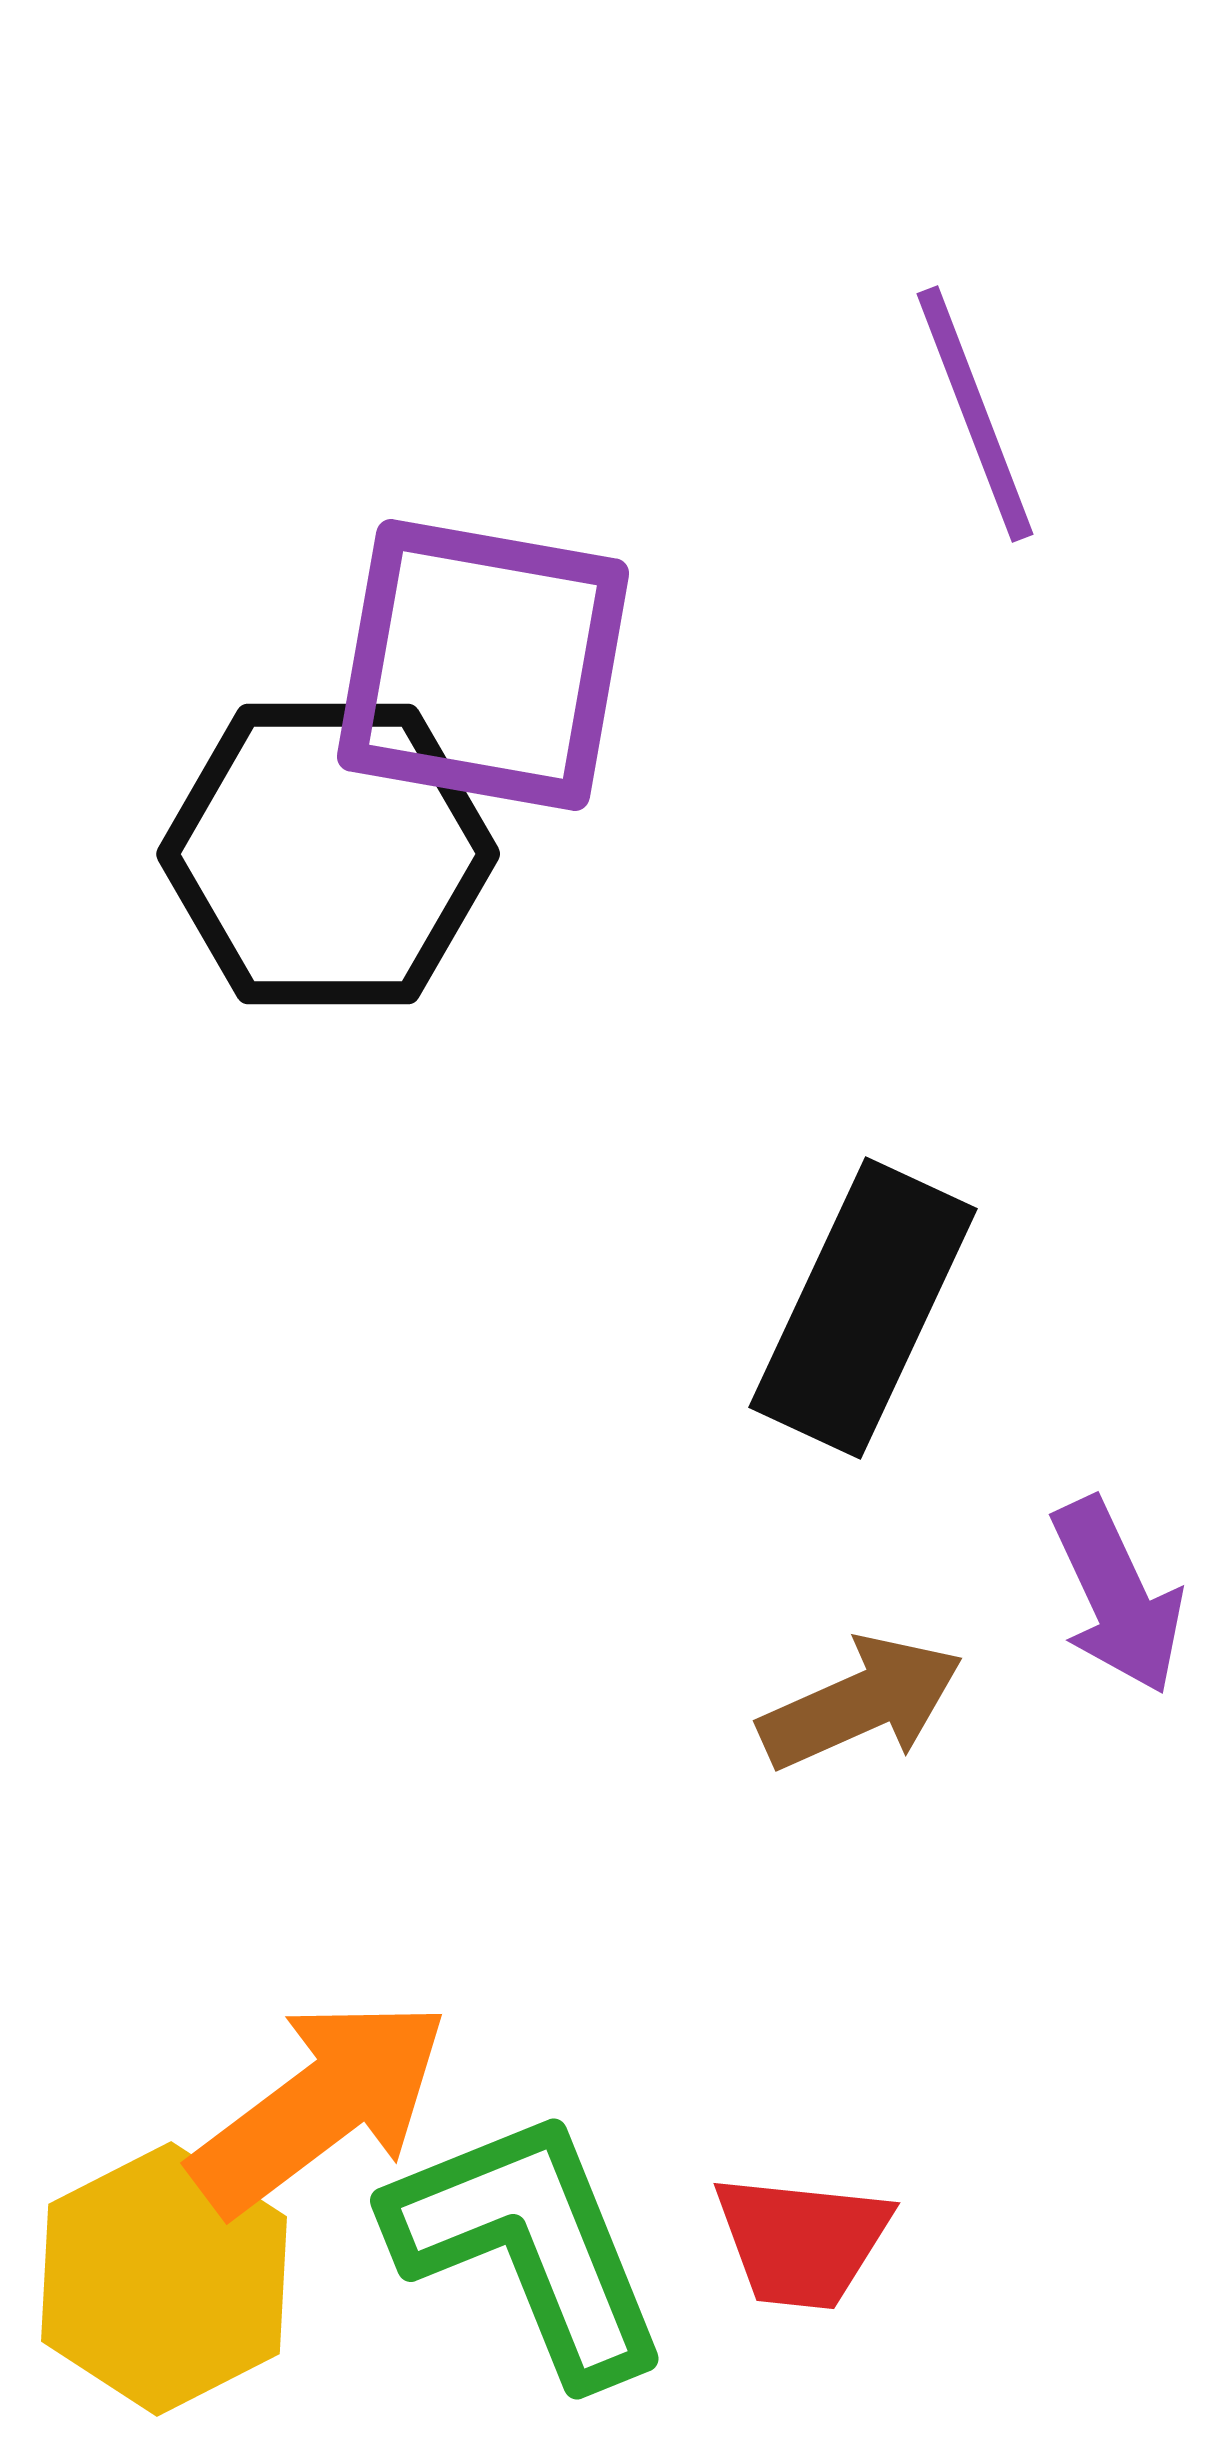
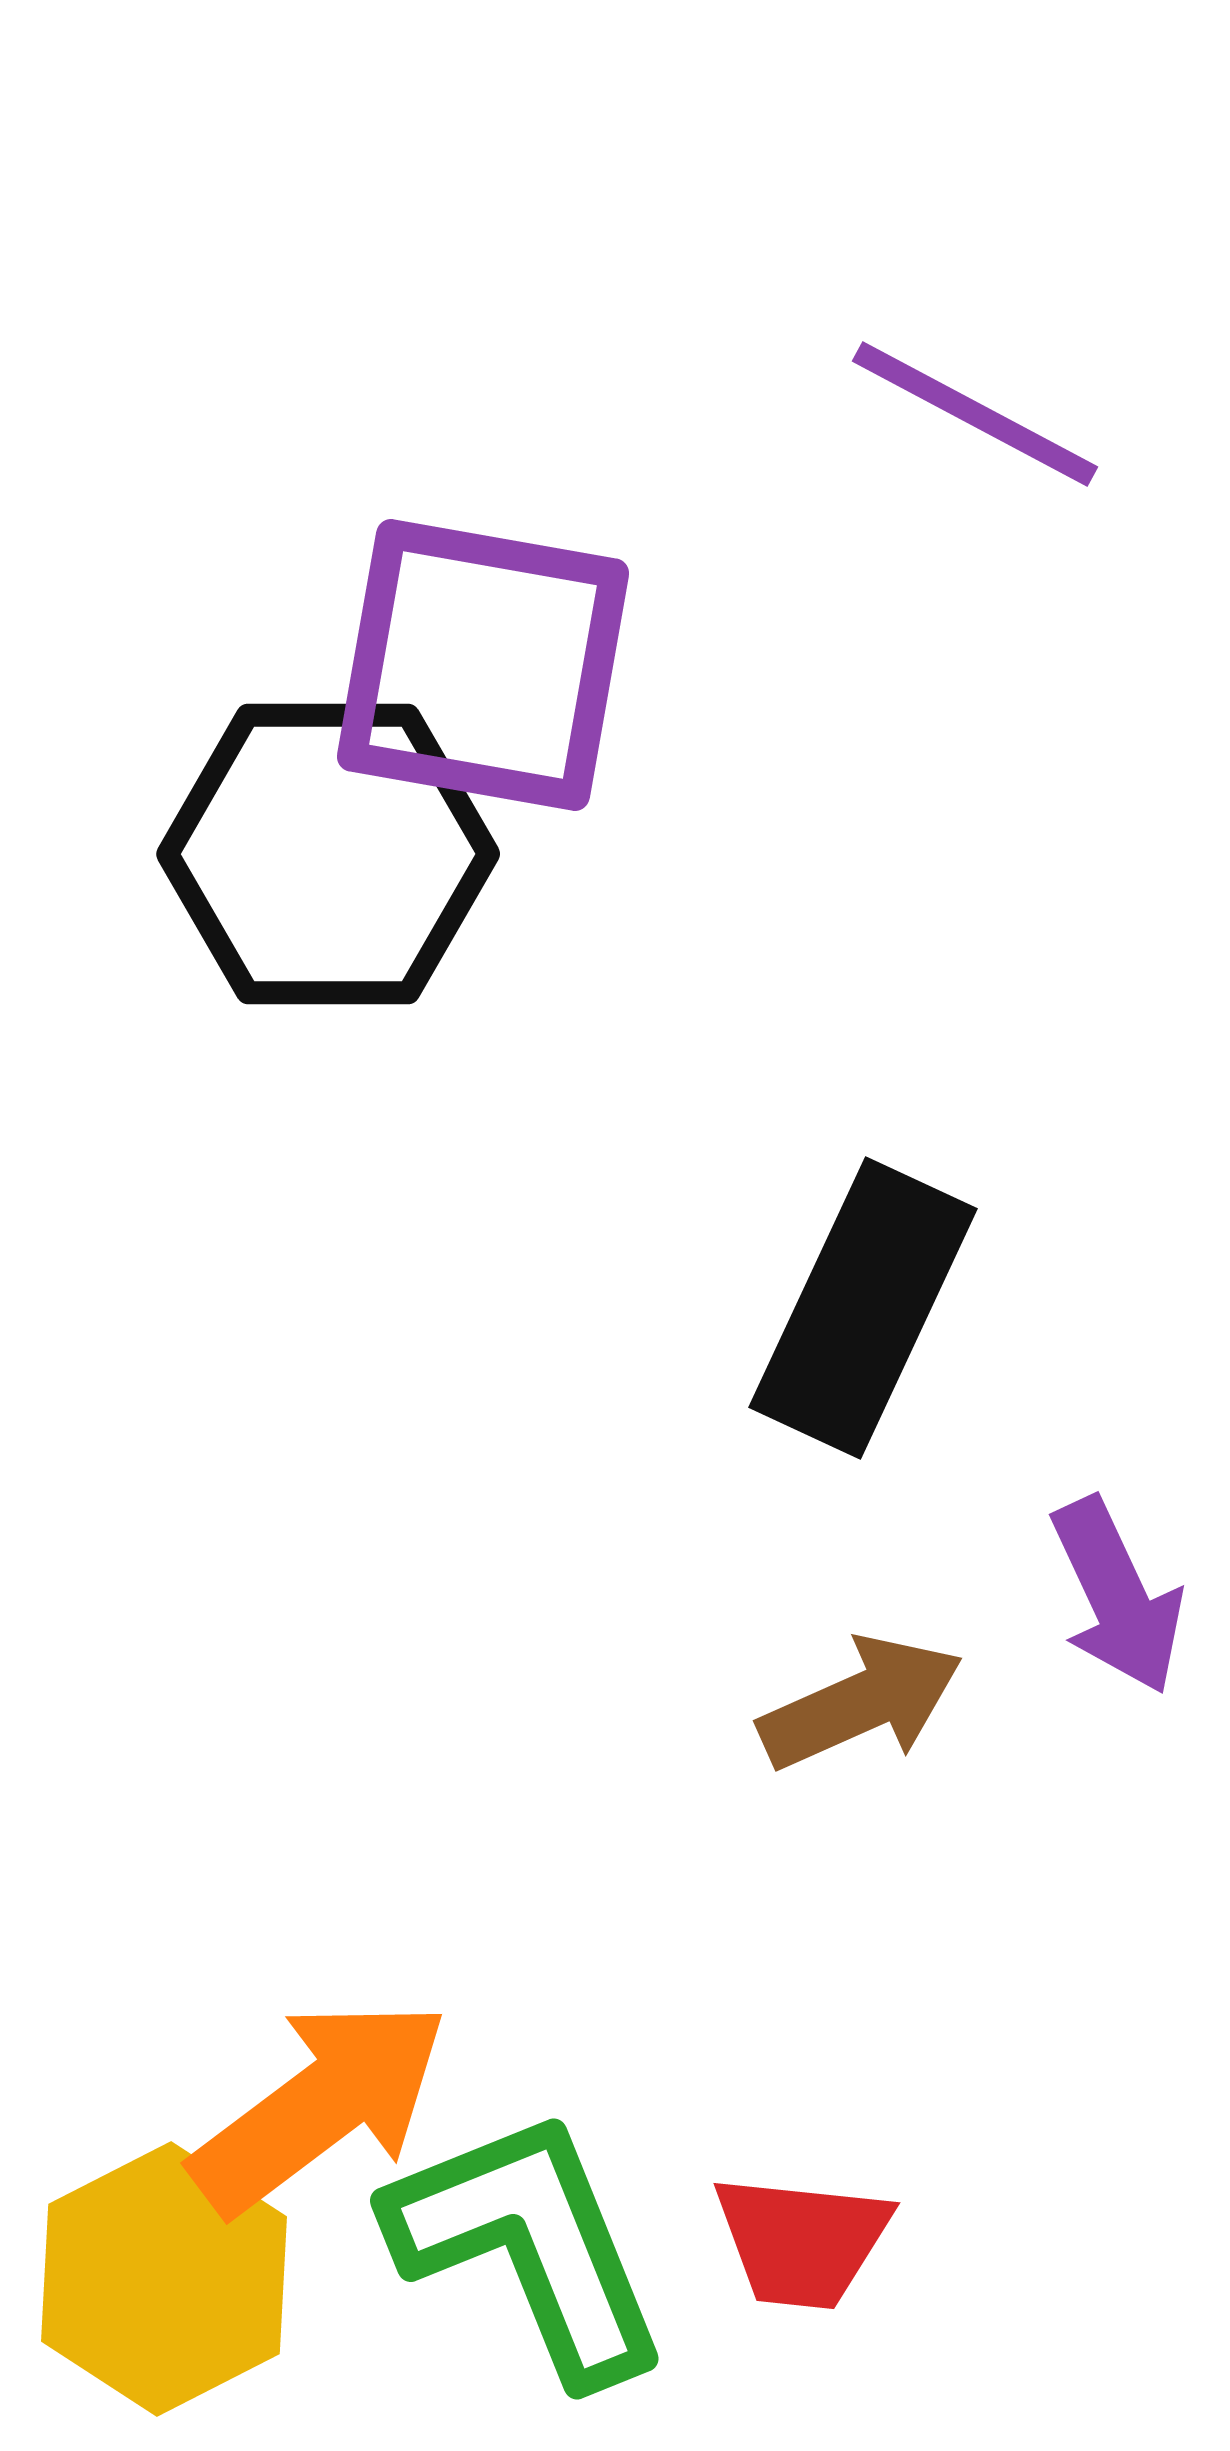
purple line: rotated 41 degrees counterclockwise
